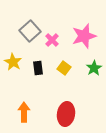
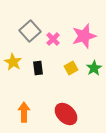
pink cross: moved 1 px right, 1 px up
yellow square: moved 7 px right; rotated 24 degrees clockwise
red ellipse: rotated 55 degrees counterclockwise
